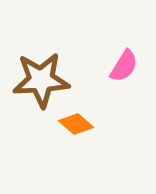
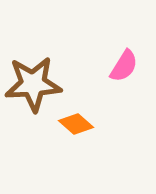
brown star: moved 8 px left, 4 px down
